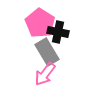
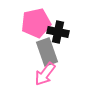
pink pentagon: moved 4 px left; rotated 28 degrees clockwise
gray rectangle: rotated 12 degrees clockwise
